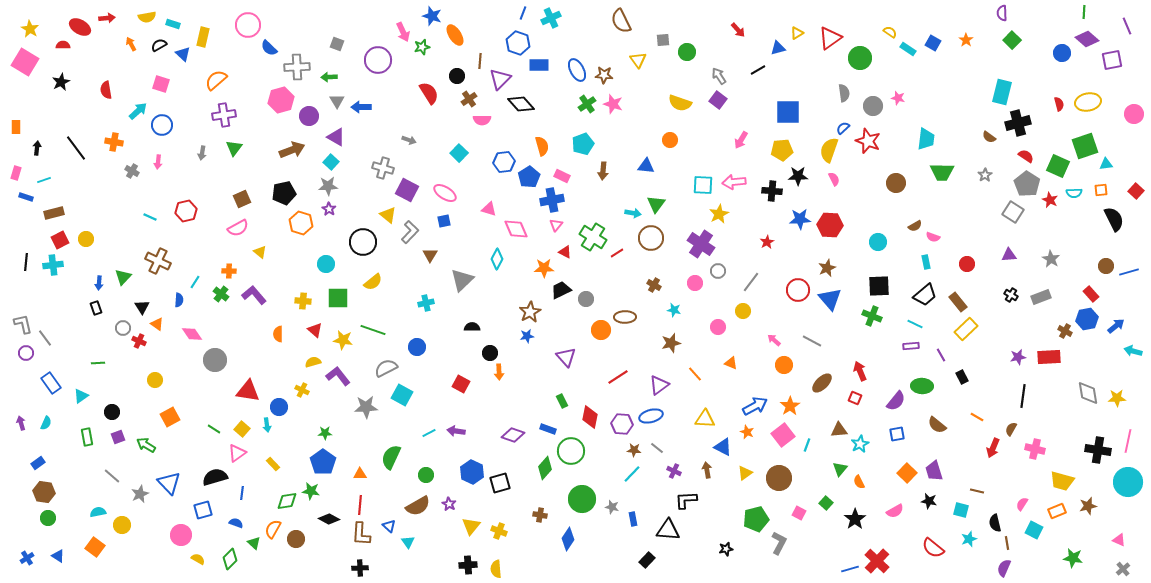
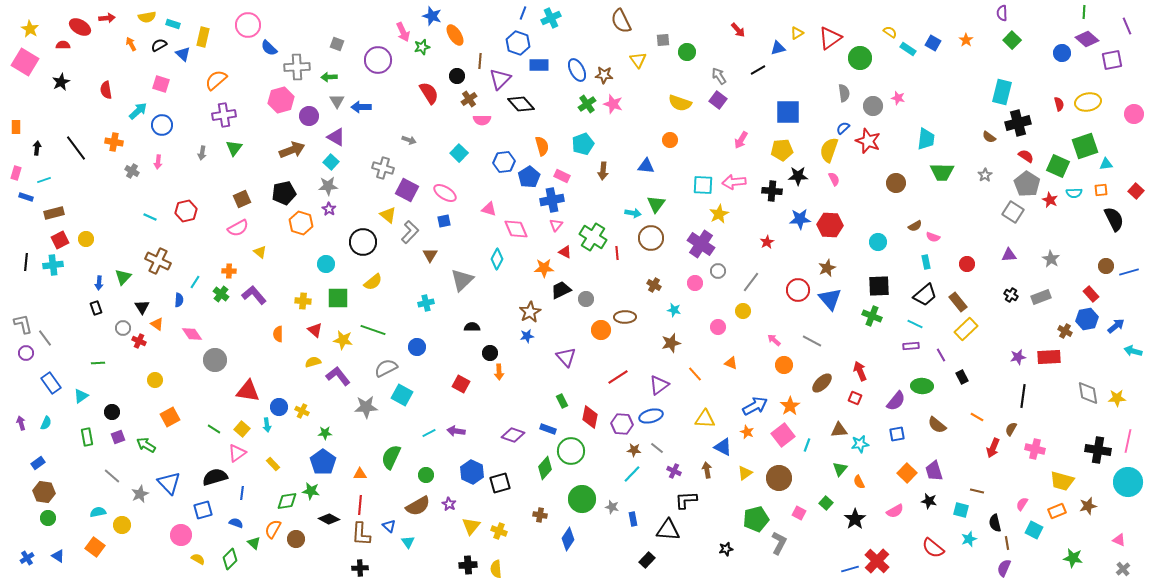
red line at (617, 253): rotated 64 degrees counterclockwise
yellow cross at (302, 390): moved 21 px down
cyan star at (860, 444): rotated 18 degrees clockwise
